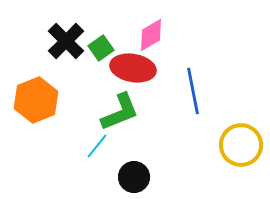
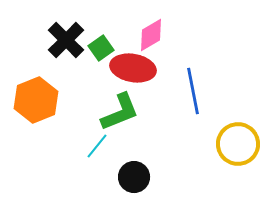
black cross: moved 1 px up
yellow circle: moved 3 px left, 1 px up
